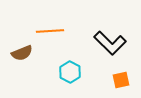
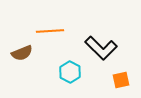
black L-shape: moved 9 px left, 5 px down
